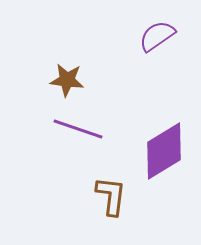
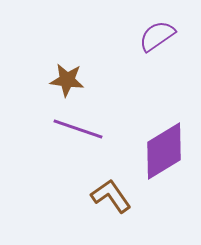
brown L-shape: rotated 42 degrees counterclockwise
